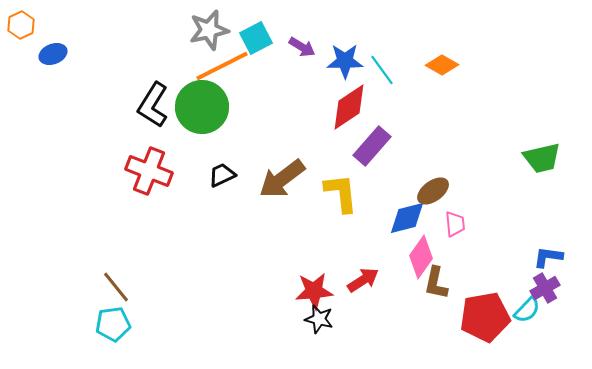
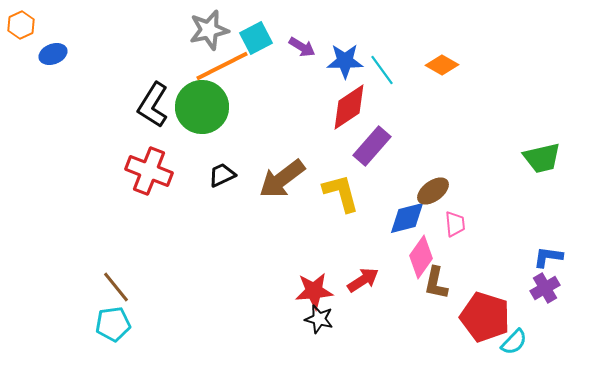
yellow L-shape: rotated 9 degrees counterclockwise
cyan semicircle: moved 13 px left, 32 px down
red pentagon: rotated 27 degrees clockwise
